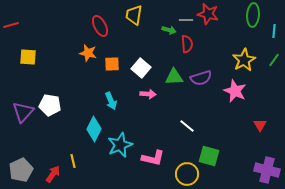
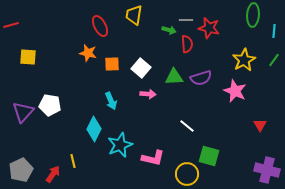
red star: moved 1 px right, 14 px down
